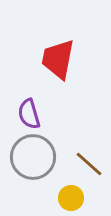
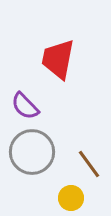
purple semicircle: moved 4 px left, 8 px up; rotated 28 degrees counterclockwise
gray circle: moved 1 px left, 5 px up
brown line: rotated 12 degrees clockwise
